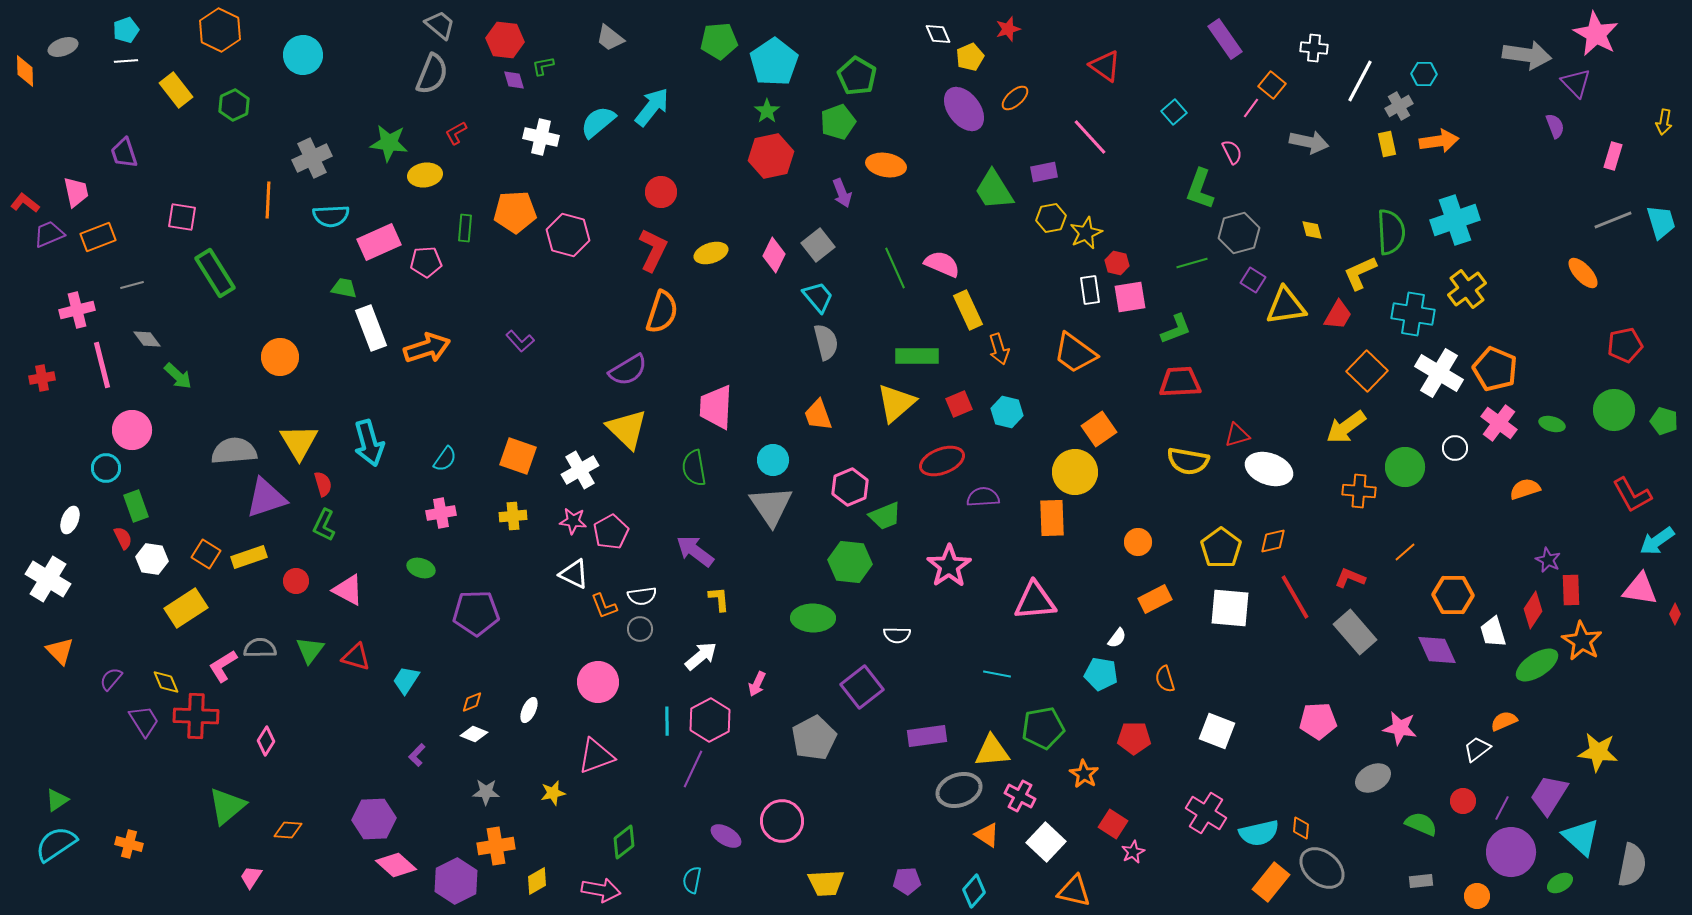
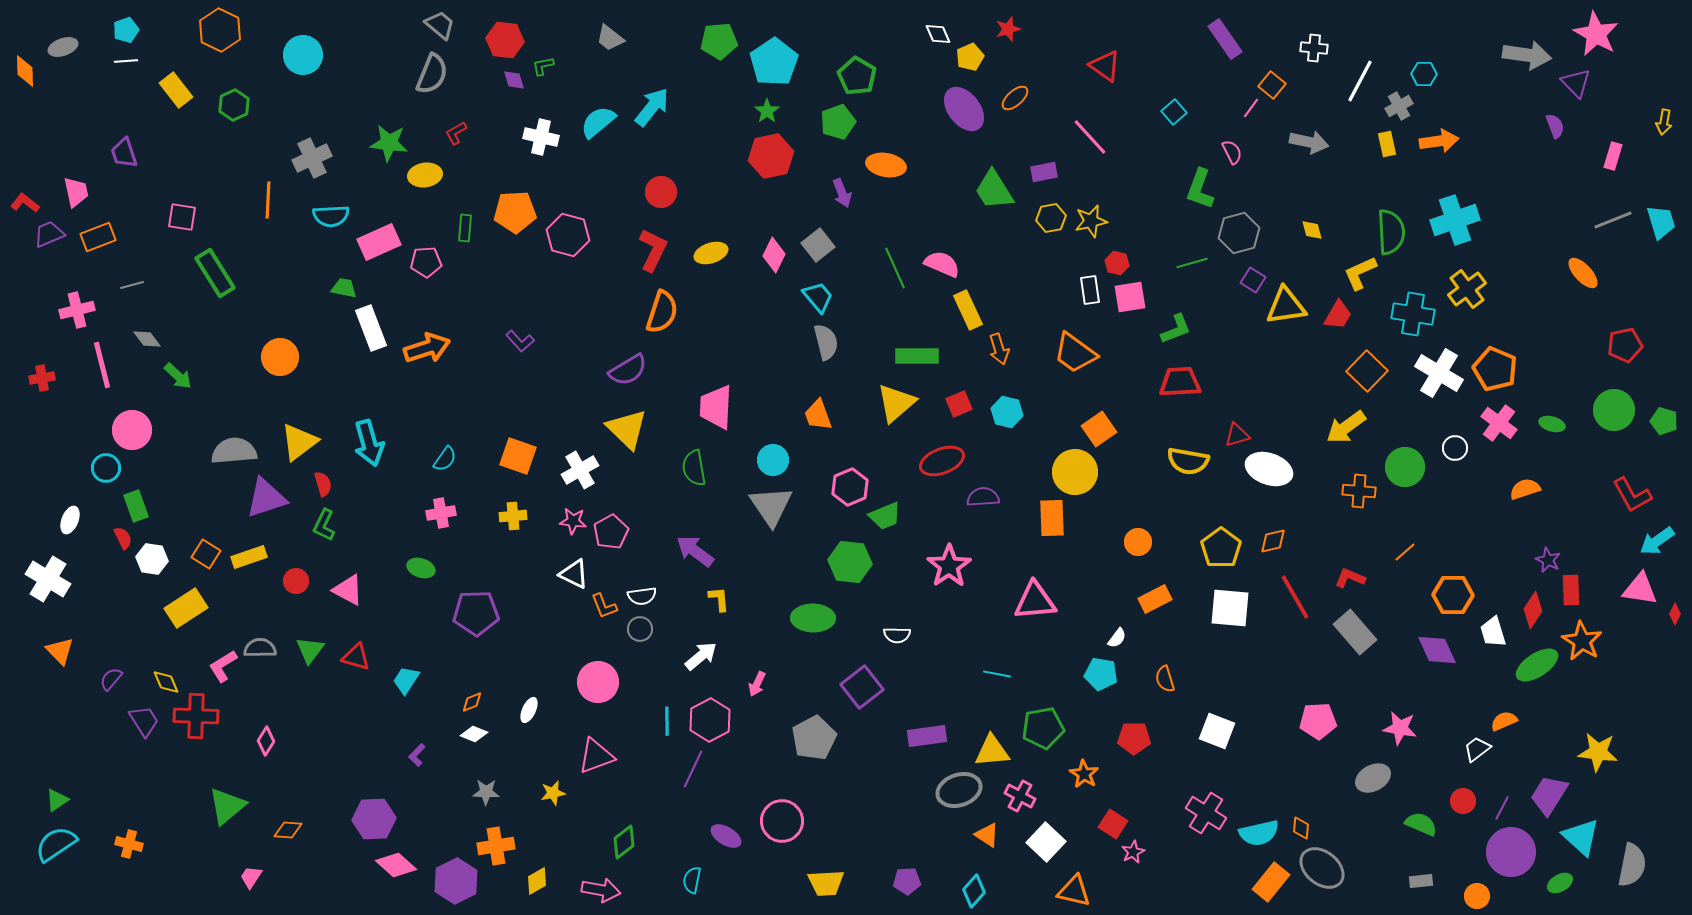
yellow star at (1086, 233): moved 5 px right, 12 px up; rotated 12 degrees clockwise
yellow triangle at (299, 442): rotated 24 degrees clockwise
